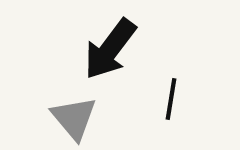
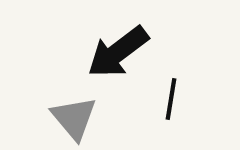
black arrow: moved 8 px right, 3 px down; rotated 16 degrees clockwise
